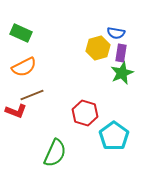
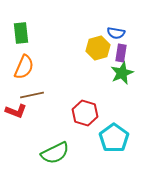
green rectangle: rotated 60 degrees clockwise
orange semicircle: rotated 40 degrees counterclockwise
brown line: rotated 10 degrees clockwise
cyan pentagon: moved 2 px down
green semicircle: rotated 40 degrees clockwise
